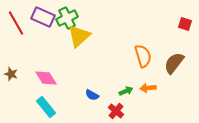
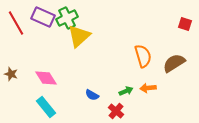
brown semicircle: rotated 20 degrees clockwise
